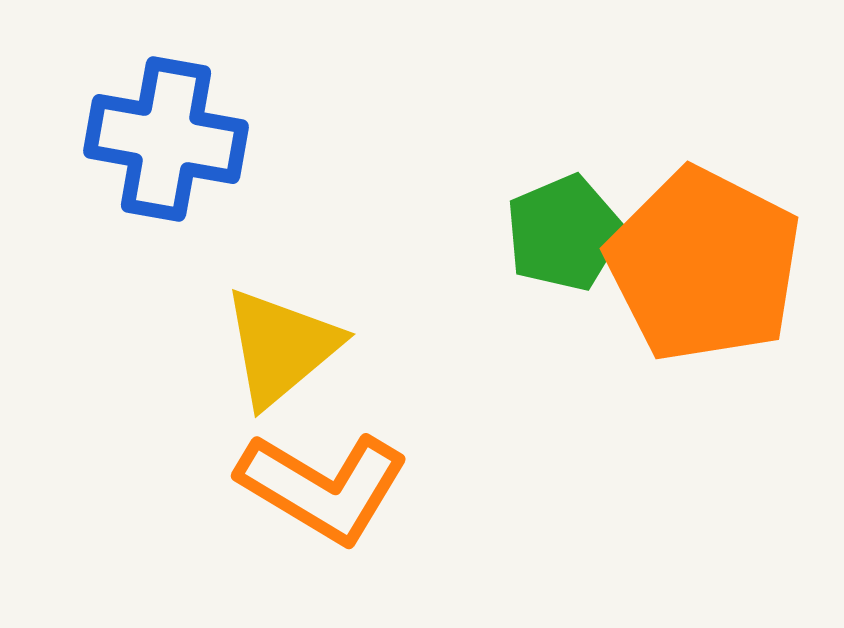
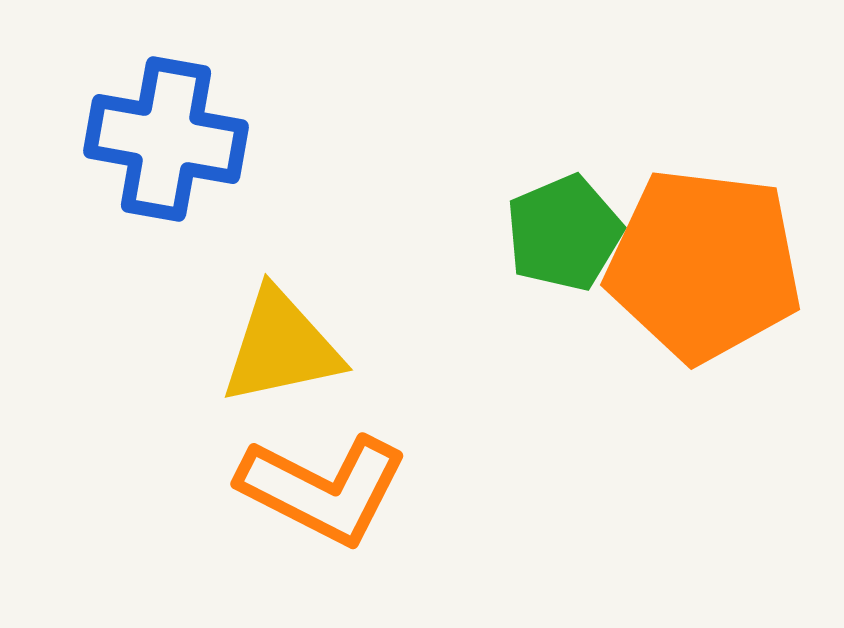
orange pentagon: rotated 20 degrees counterclockwise
yellow triangle: rotated 28 degrees clockwise
orange L-shape: moved 2 px down; rotated 4 degrees counterclockwise
